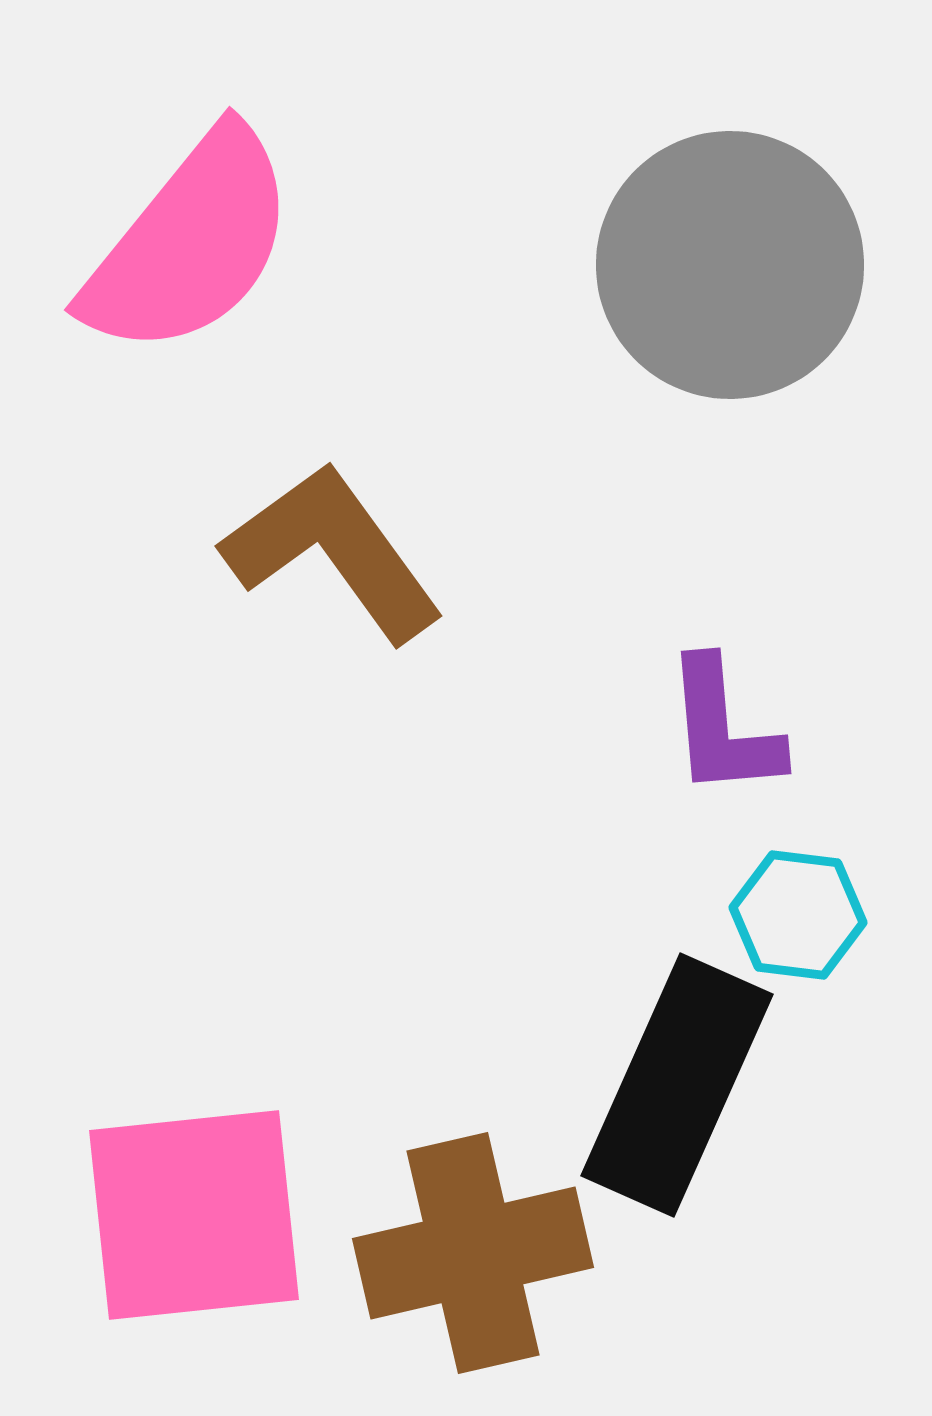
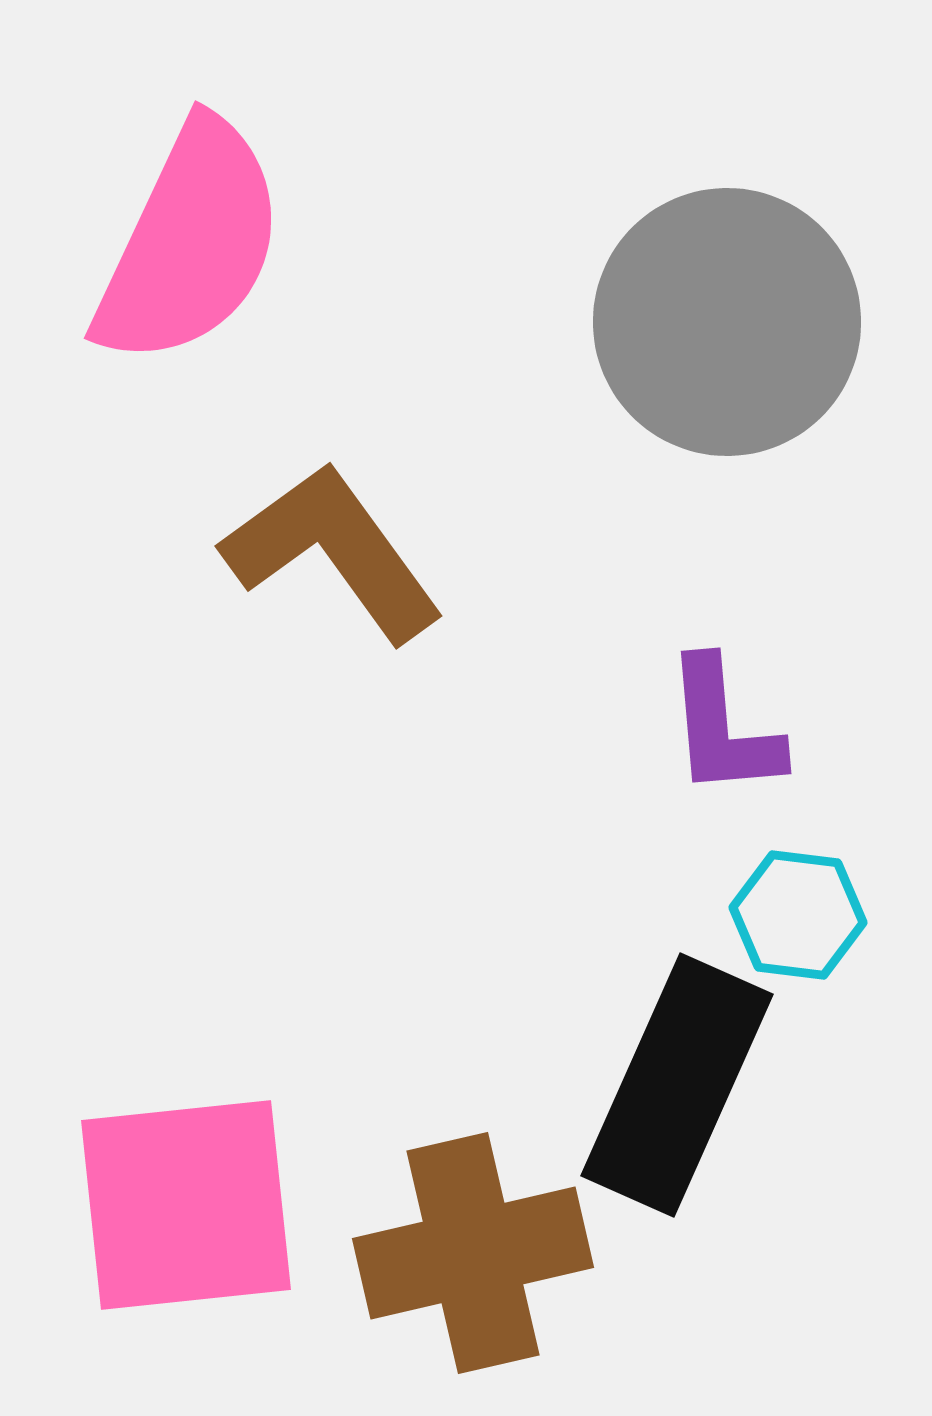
pink semicircle: rotated 14 degrees counterclockwise
gray circle: moved 3 px left, 57 px down
pink square: moved 8 px left, 10 px up
